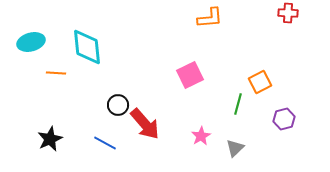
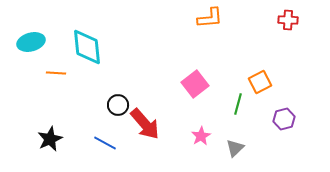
red cross: moved 7 px down
pink square: moved 5 px right, 9 px down; rotated 12 degrees counterclockwise
